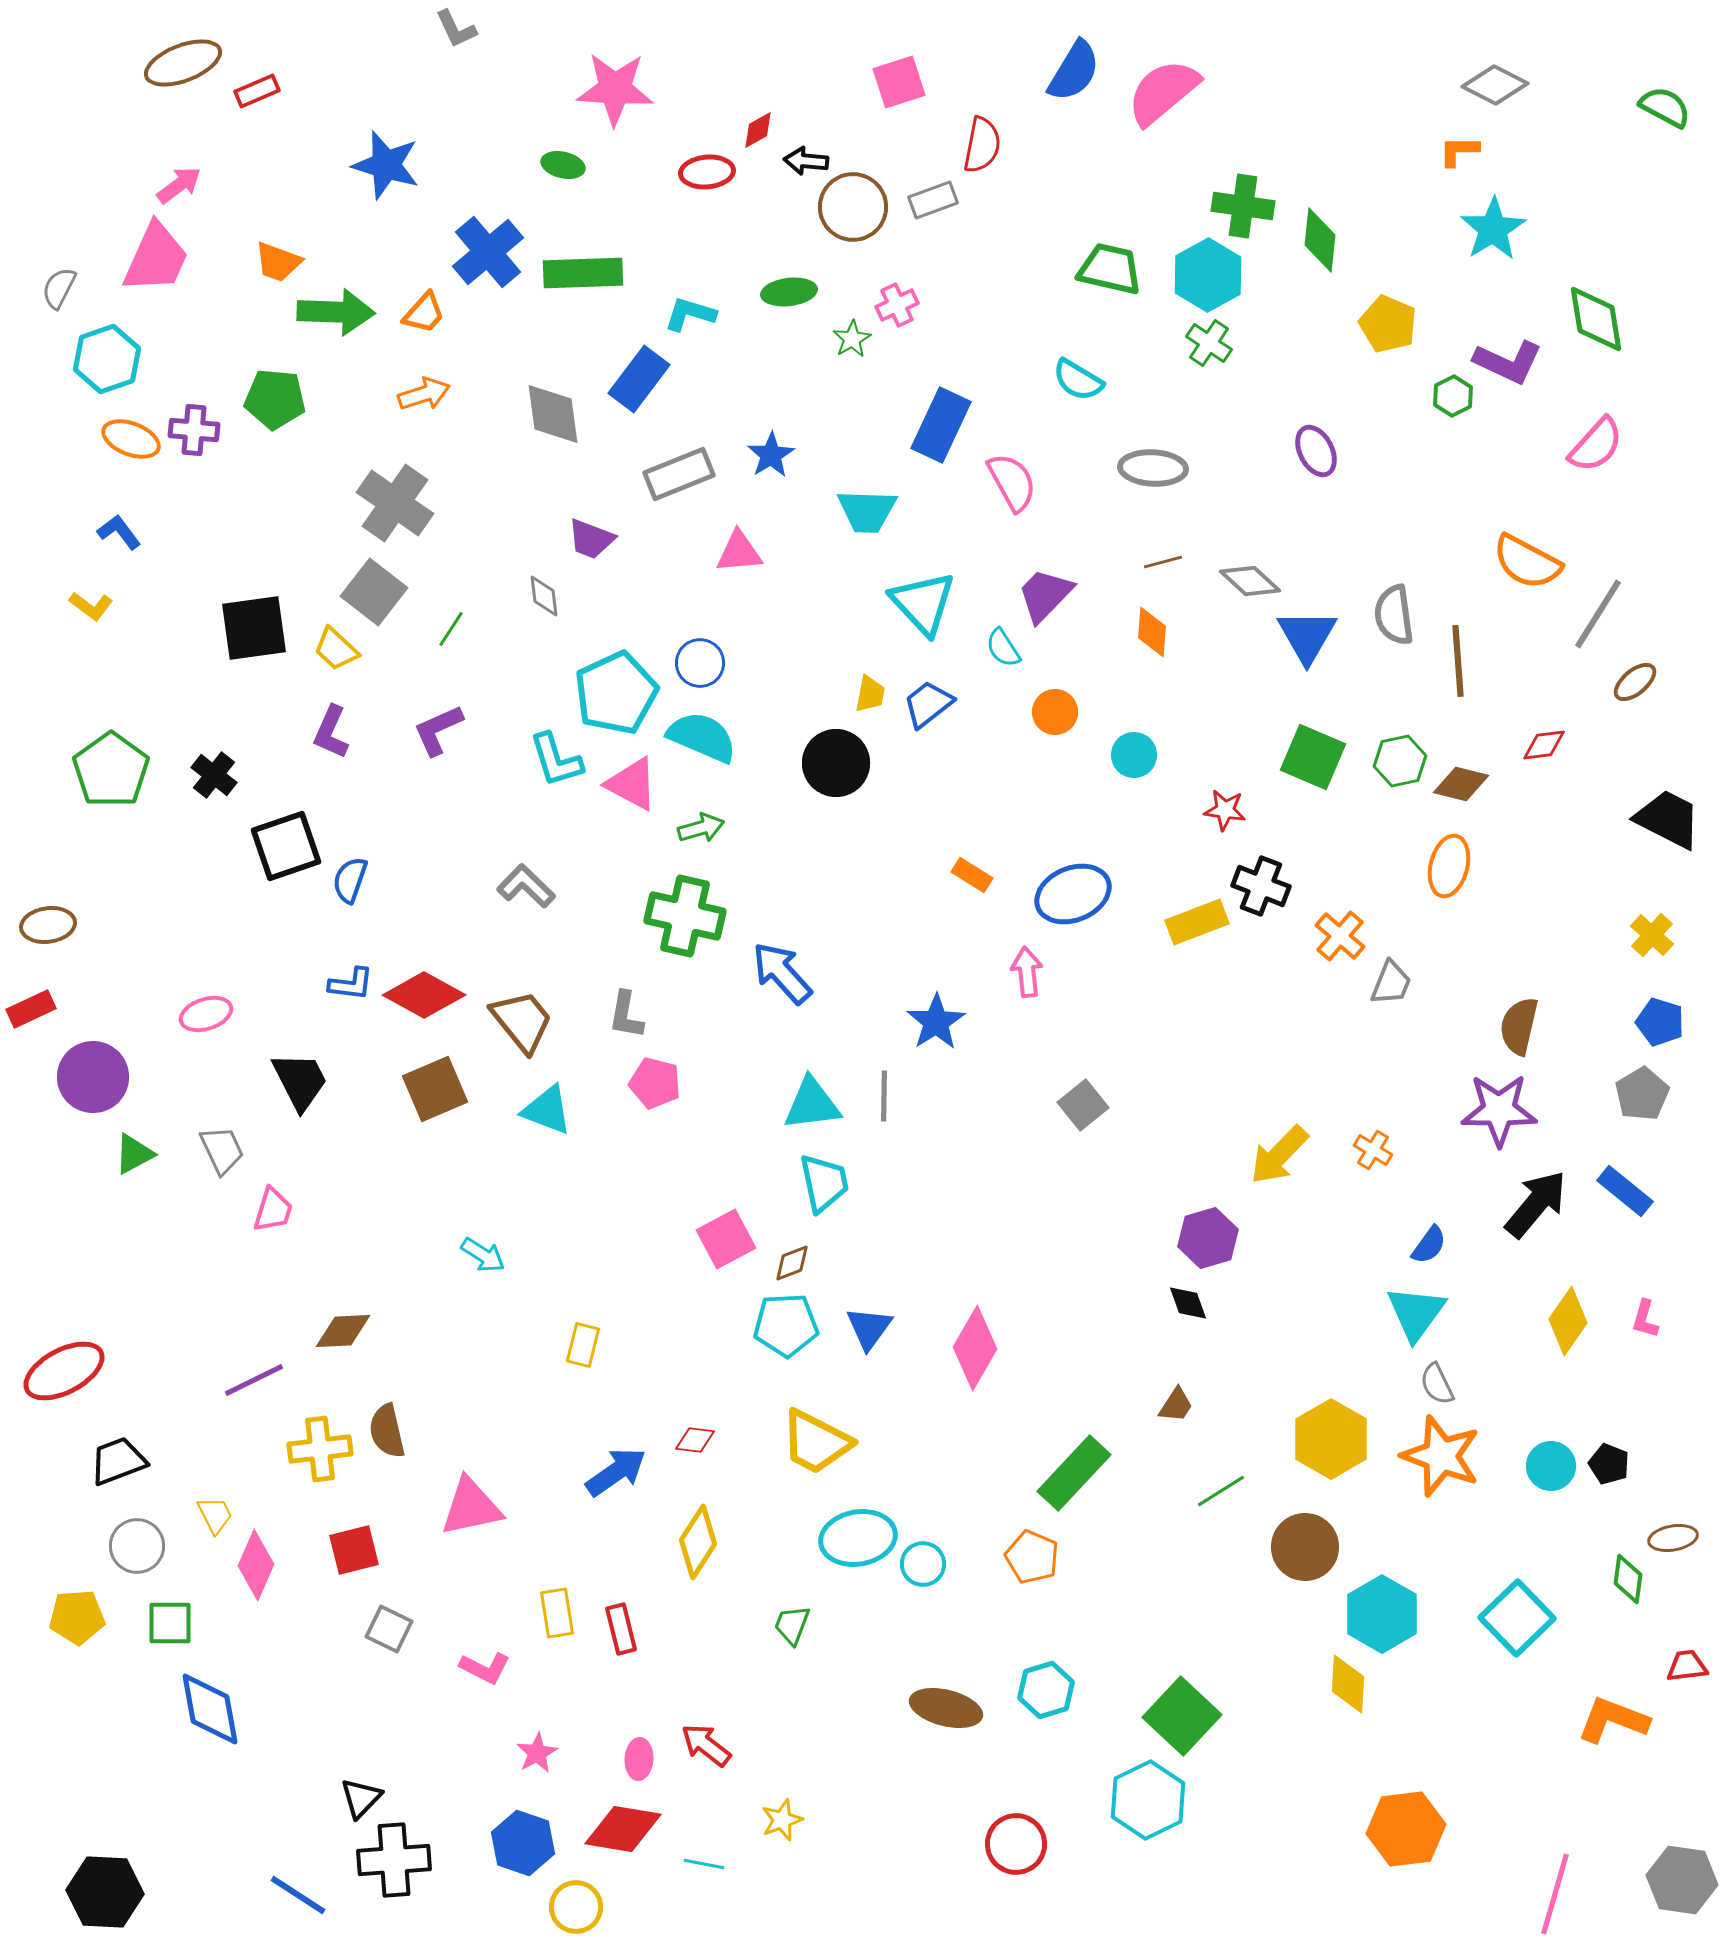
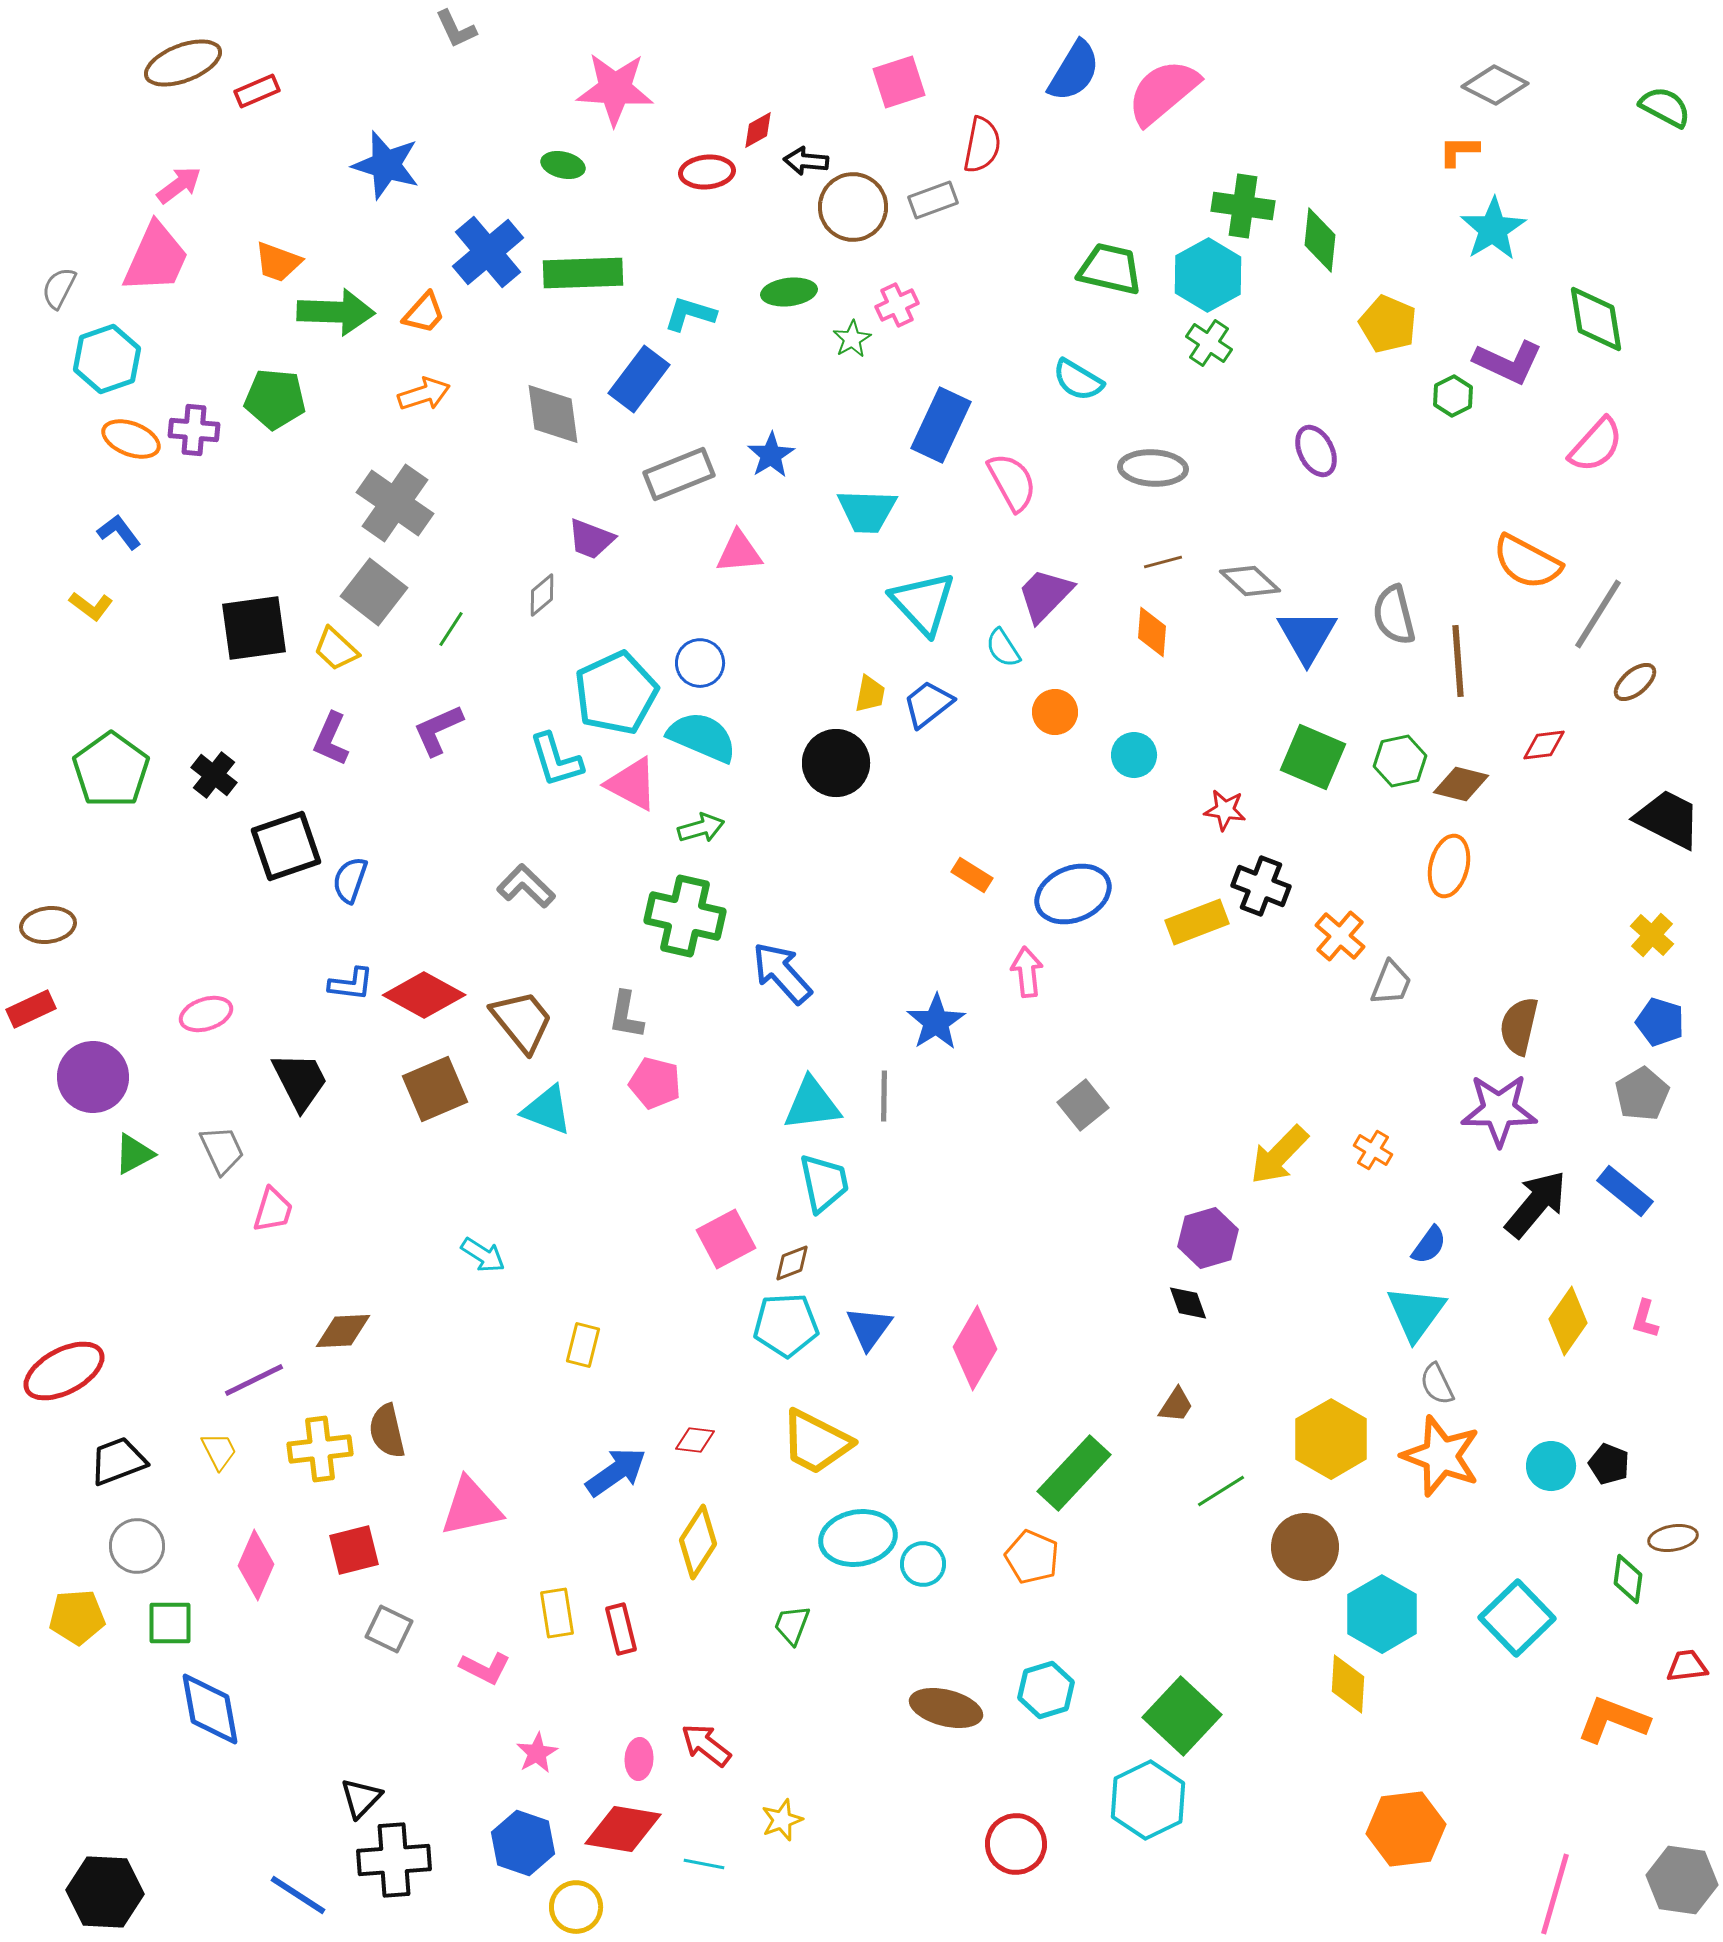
gray diamond at (544, 596): moved 2 px left, 1 px up; rotated 57 degrees clockwise
gray semicircle at (1394, 615): rotated 6 degrees counterclockwise
purple L-shape at (331, 732): moved 7 px down
yellow trapezoid at (215, 1515): moved 4 px right, 64 px up
